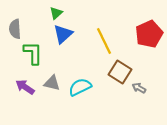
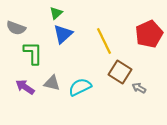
gray semicircle: moved 1 px right, 1 px up; rotated 66 degrees counterclockwise
